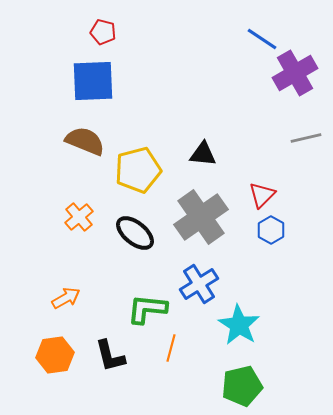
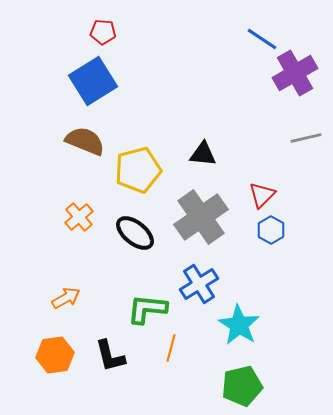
red pentagon: rotated 10 degrees counterclockwise
blue square: rotated 30 degrees counterclockwise
